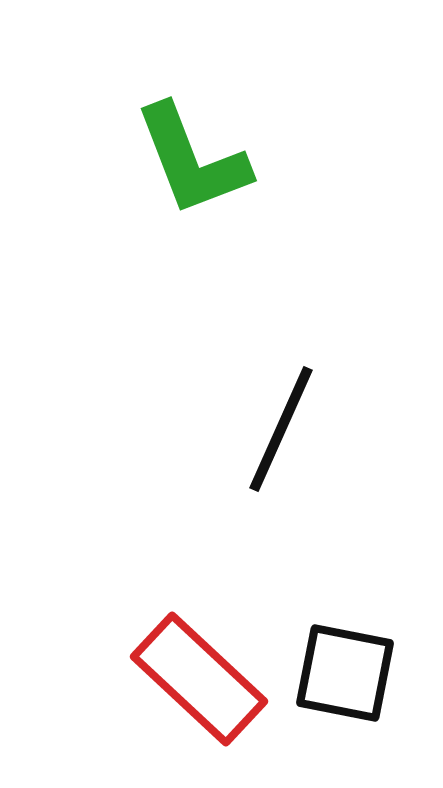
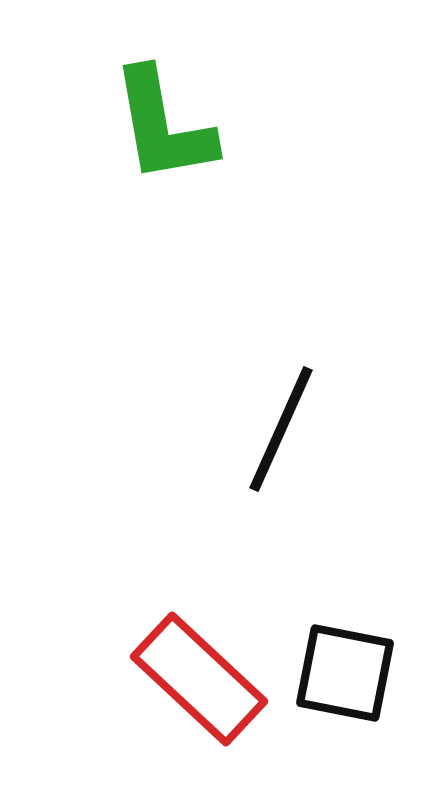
green L-shape: moved 29 px left, 34 px up; rotated 11 degrees clockwise
